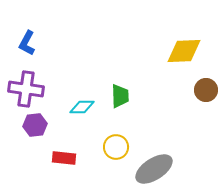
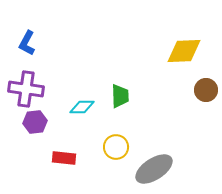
purple hexagon: moved 3 px up
